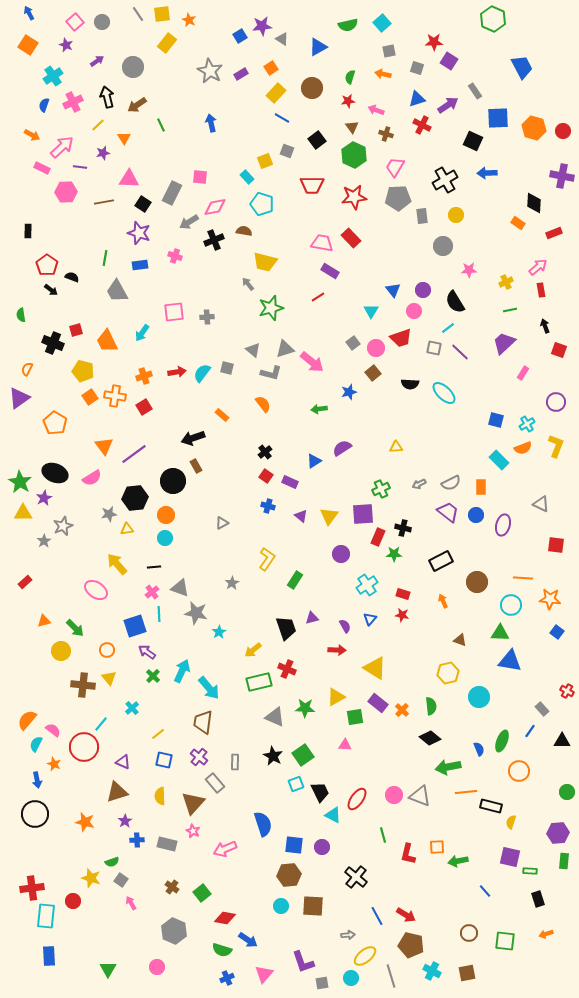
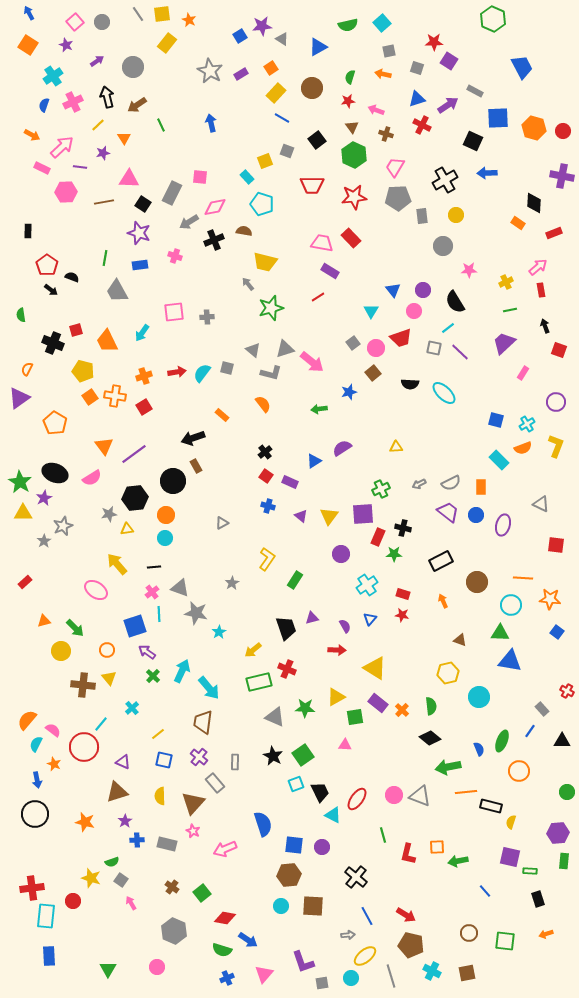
gray rectangle at (475, 91): rotated 28 degrees counterclockwise
blue line at (377, 916): moved 10 px left
